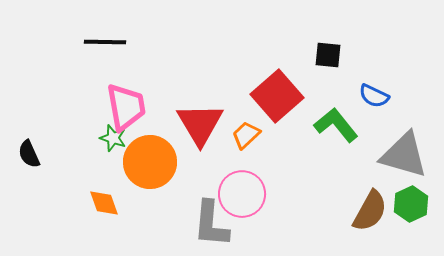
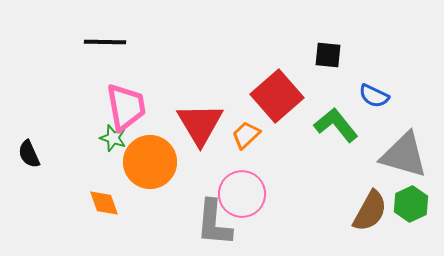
gray L-shape: moved 3 px right, 1 px up
